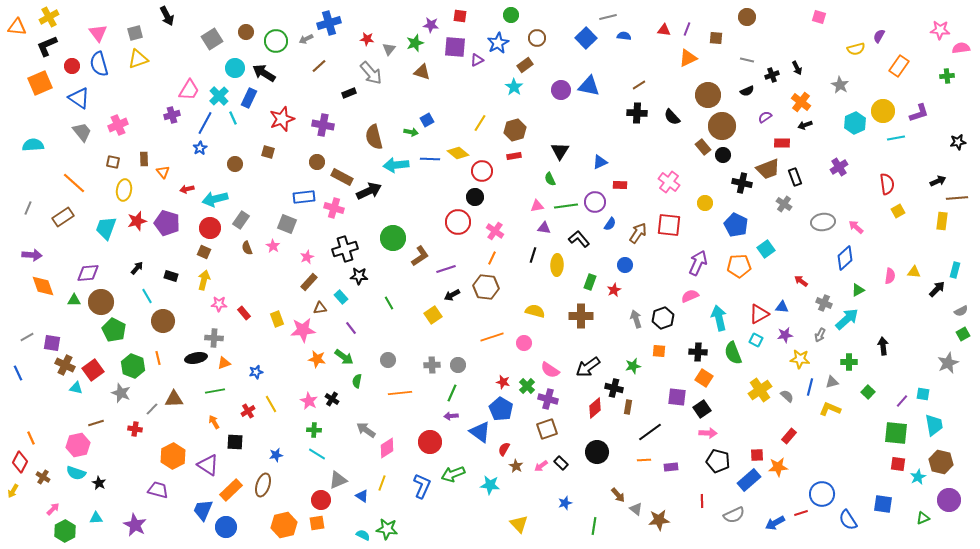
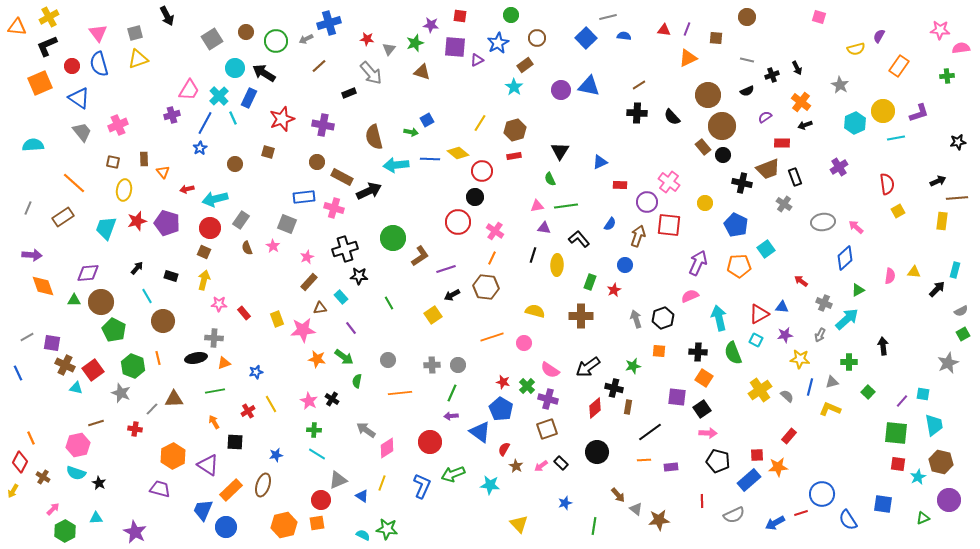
purple circle at (595, 202): moved 52 px right
brown arrow at (638, 233): moved 3 px down; rotated 15 degrees counterclockwise
purple trapezoid at (158, 490): moved 2 px right, 1 px up
purple star at (135, 525): moved 7 px down
